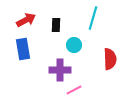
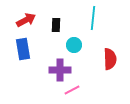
cyan line: rotated 10 degrees counterclockwise
pink line: moved 2 px left
